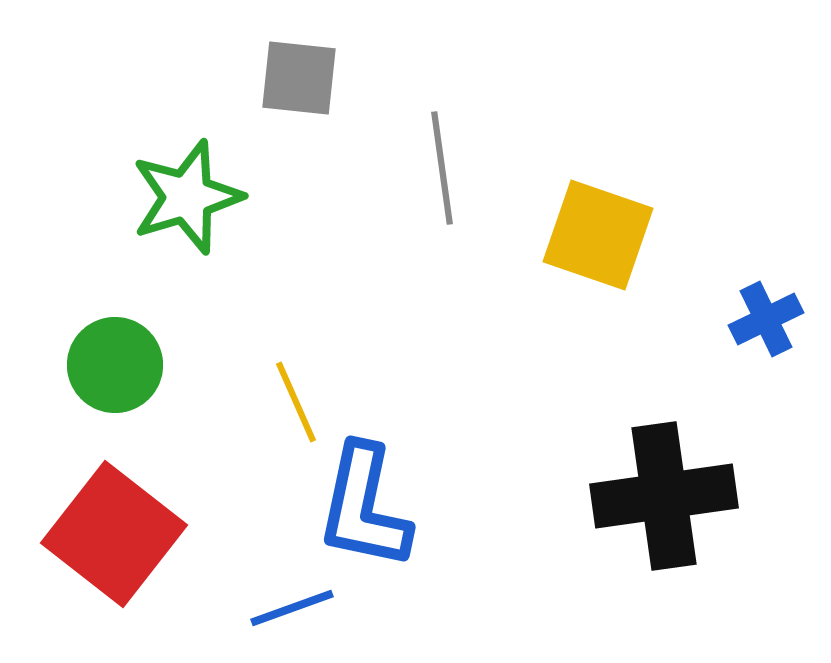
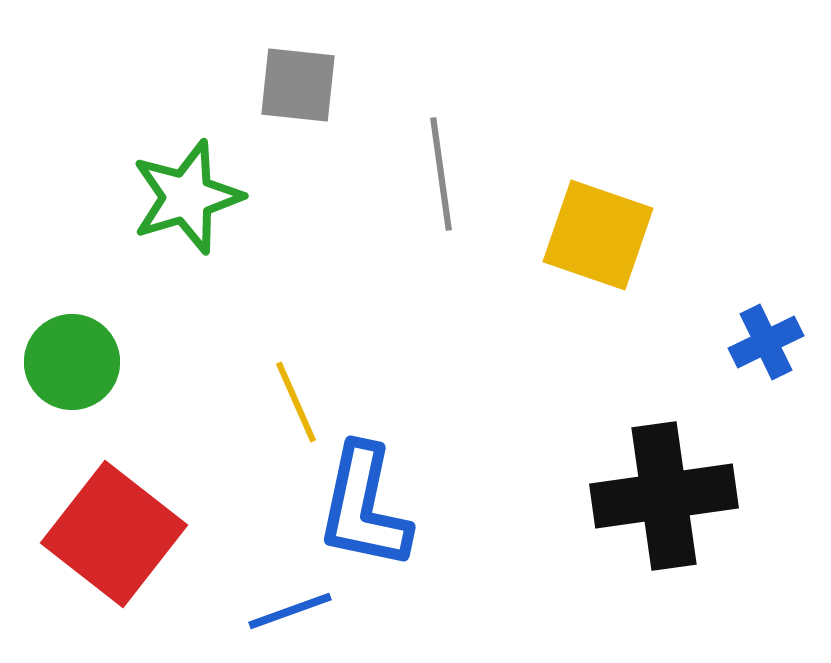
gray square: moved 1 px left, 7 px down
gray line: moved 1 px left, 6 px down
blue cross: moved 23 px down
green circle: moved 43 px left, 3 px up
blue line: moved 2 px left, 3 px down
